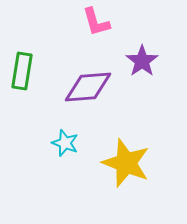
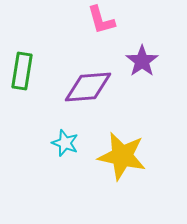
pink L-shape: moved 5 px right, 2 px up
yellow star: moved 4 px left, 7 px up; rotated 9 degrees counterclockwise
